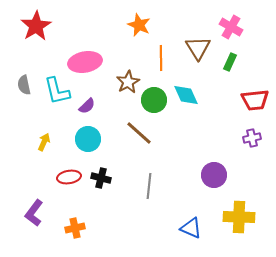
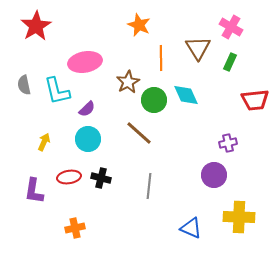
purple semicircle: moved 3 px down
purple cross: moved 24 px left, 5 px down
purple L-shape: moved 22 px up; rotated 28 degrees counterclockwise
